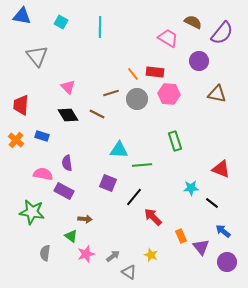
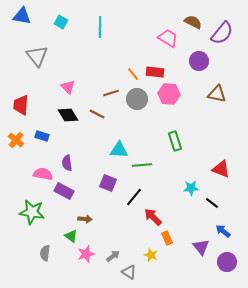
orange rectangle at (181, 236): moved 14 px left, 2 px down
